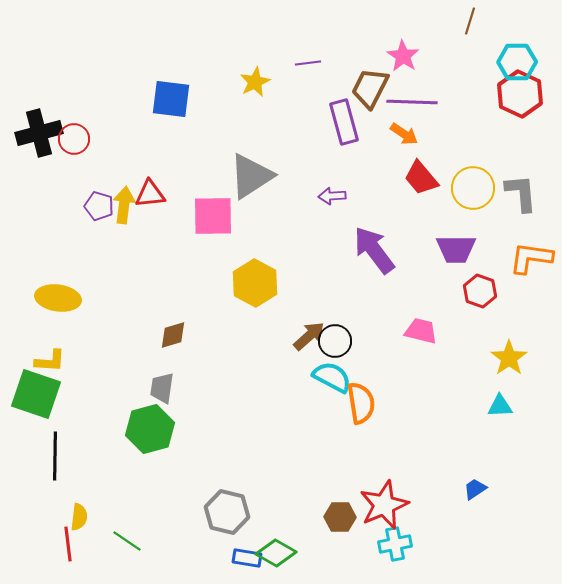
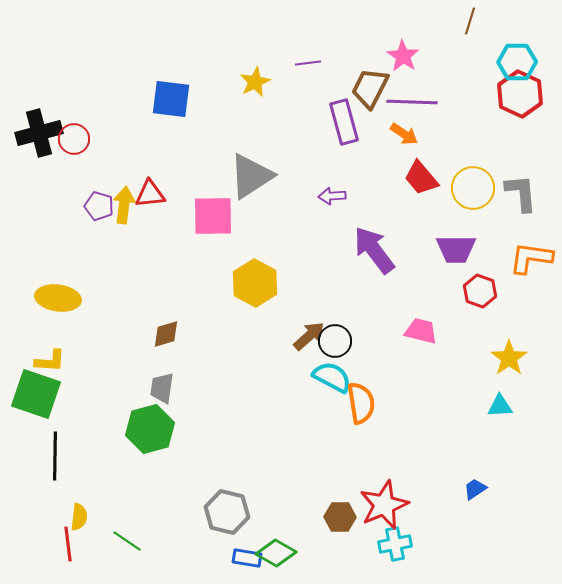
brown diamond at (173, 335): moved 7 px left, 1 px up
